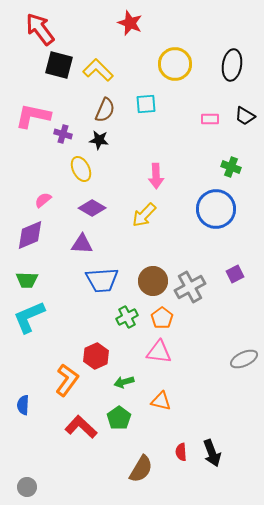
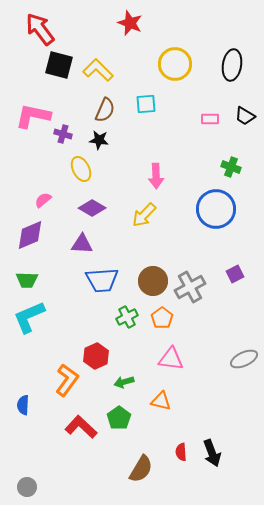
pink triangle at (159, 352): moved 12 px right, 7 px down
